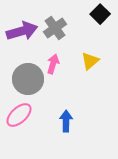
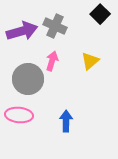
gray cross: moved 2 px up; rotated 30 degrees counterclockwise
pink arrow: moved 1 px left, 3 px up
pink ellipse: rotated 48 degrees clockwise
